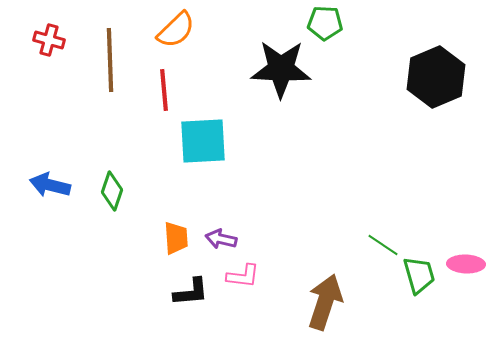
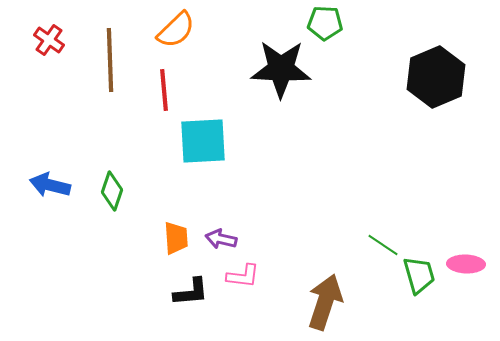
red cross: rotated 20 degrees clockwise
